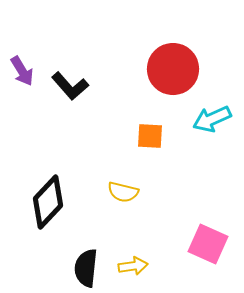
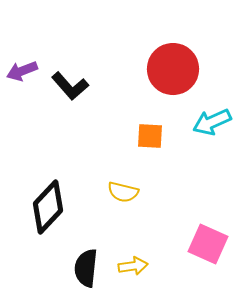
purple arrow: rotated 100 degrees clockwise
cyan arrow: moved 3 px down
black diamond: moved 5 px down
